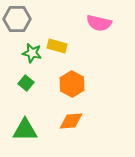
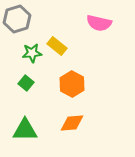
gray hexagon: rotated 16 degrees counterclockwise
yellow rectangle: rotated 24 degrees clockwise
green star: rotated 18 degrees counterclockwise
orange diamond: moved 1 px right, 2 px down
